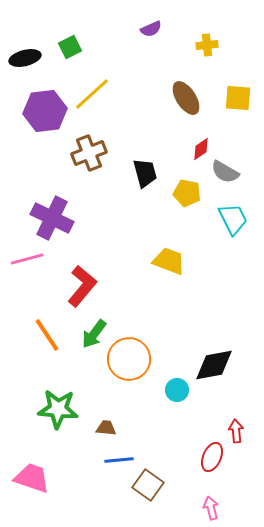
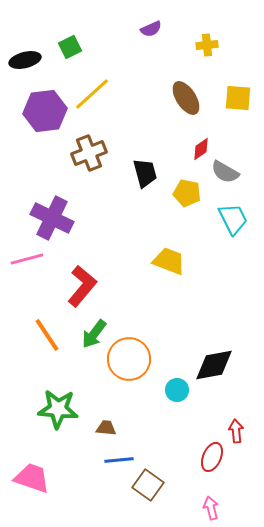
black ellipse: moved 2 px down
